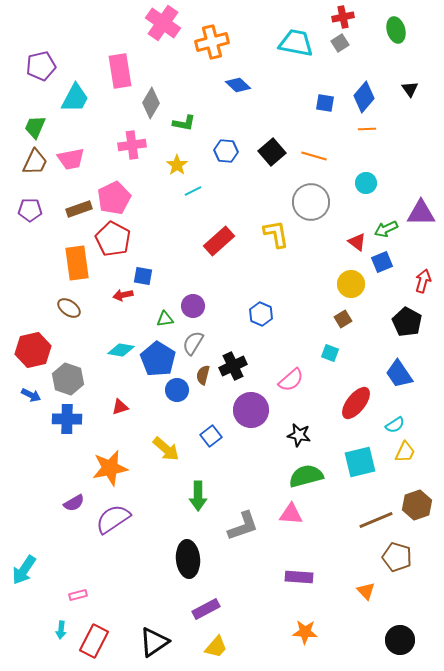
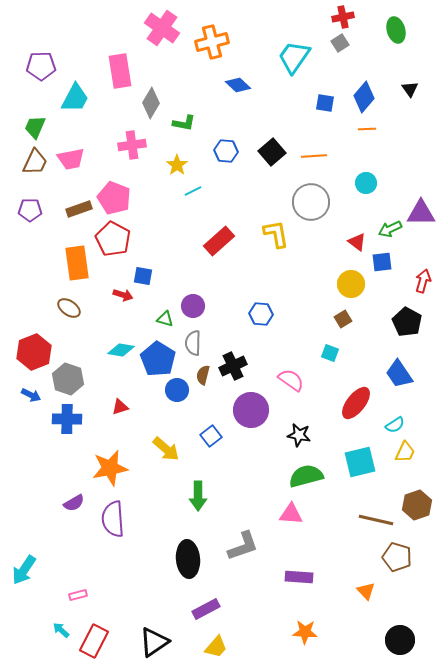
pink cross at (163, 23): moved 1 px left, 5 px down
cyan trapezoid at (296, 43): moved 2 px left, 14 px down; rotated 66 degrees counterclockwise
purple pentagon at (41, 66): rotated 12 degrees clockwise
orange line at (314, 156): rotated 20 degrees counterclockwise
pink pentagon at (114, 198): rotated 24 degrees counterclockwise
green arrow at (386, 229): moved 4 px right
blue square at (382, 262): rotated 15 degrees clockwise
red arrow at (123, 295): rotated 150 degrees counterclockwise
blue hexagon at (261, 314): rotated 20 degrees counterclockwise
green triangle at (165, 319): rotated 24 degrees clockwise
gray semicircle at (193, 343): rotated 30 degrees counterclockwise
red hexagon at (33, 350): moved 1 px right, 2 px down; rotated 8 degrees counterclockwise
pink semicircle at (291, 380): rotated 104 degrees counterclockwise
purple semicircle at (113, 519): rotated 60 degrees counterclockwise
brown line at (376, 520): rotated 36 degrees clockwise
gray L-shape at (243, 526): moved 20 px down
cyan arrow at (61, 630): rotated 126 degrees clockwise
